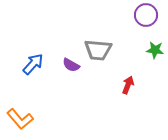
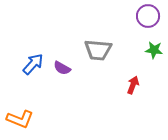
purple circle: moved 2 px right, 1 px down
green star: moved 1 px left
purple semicircle: moved 9 px left, 3 px down
red arrow: moved 5 px right
orange L-shape: rotated 28 degrees counterclockwise
